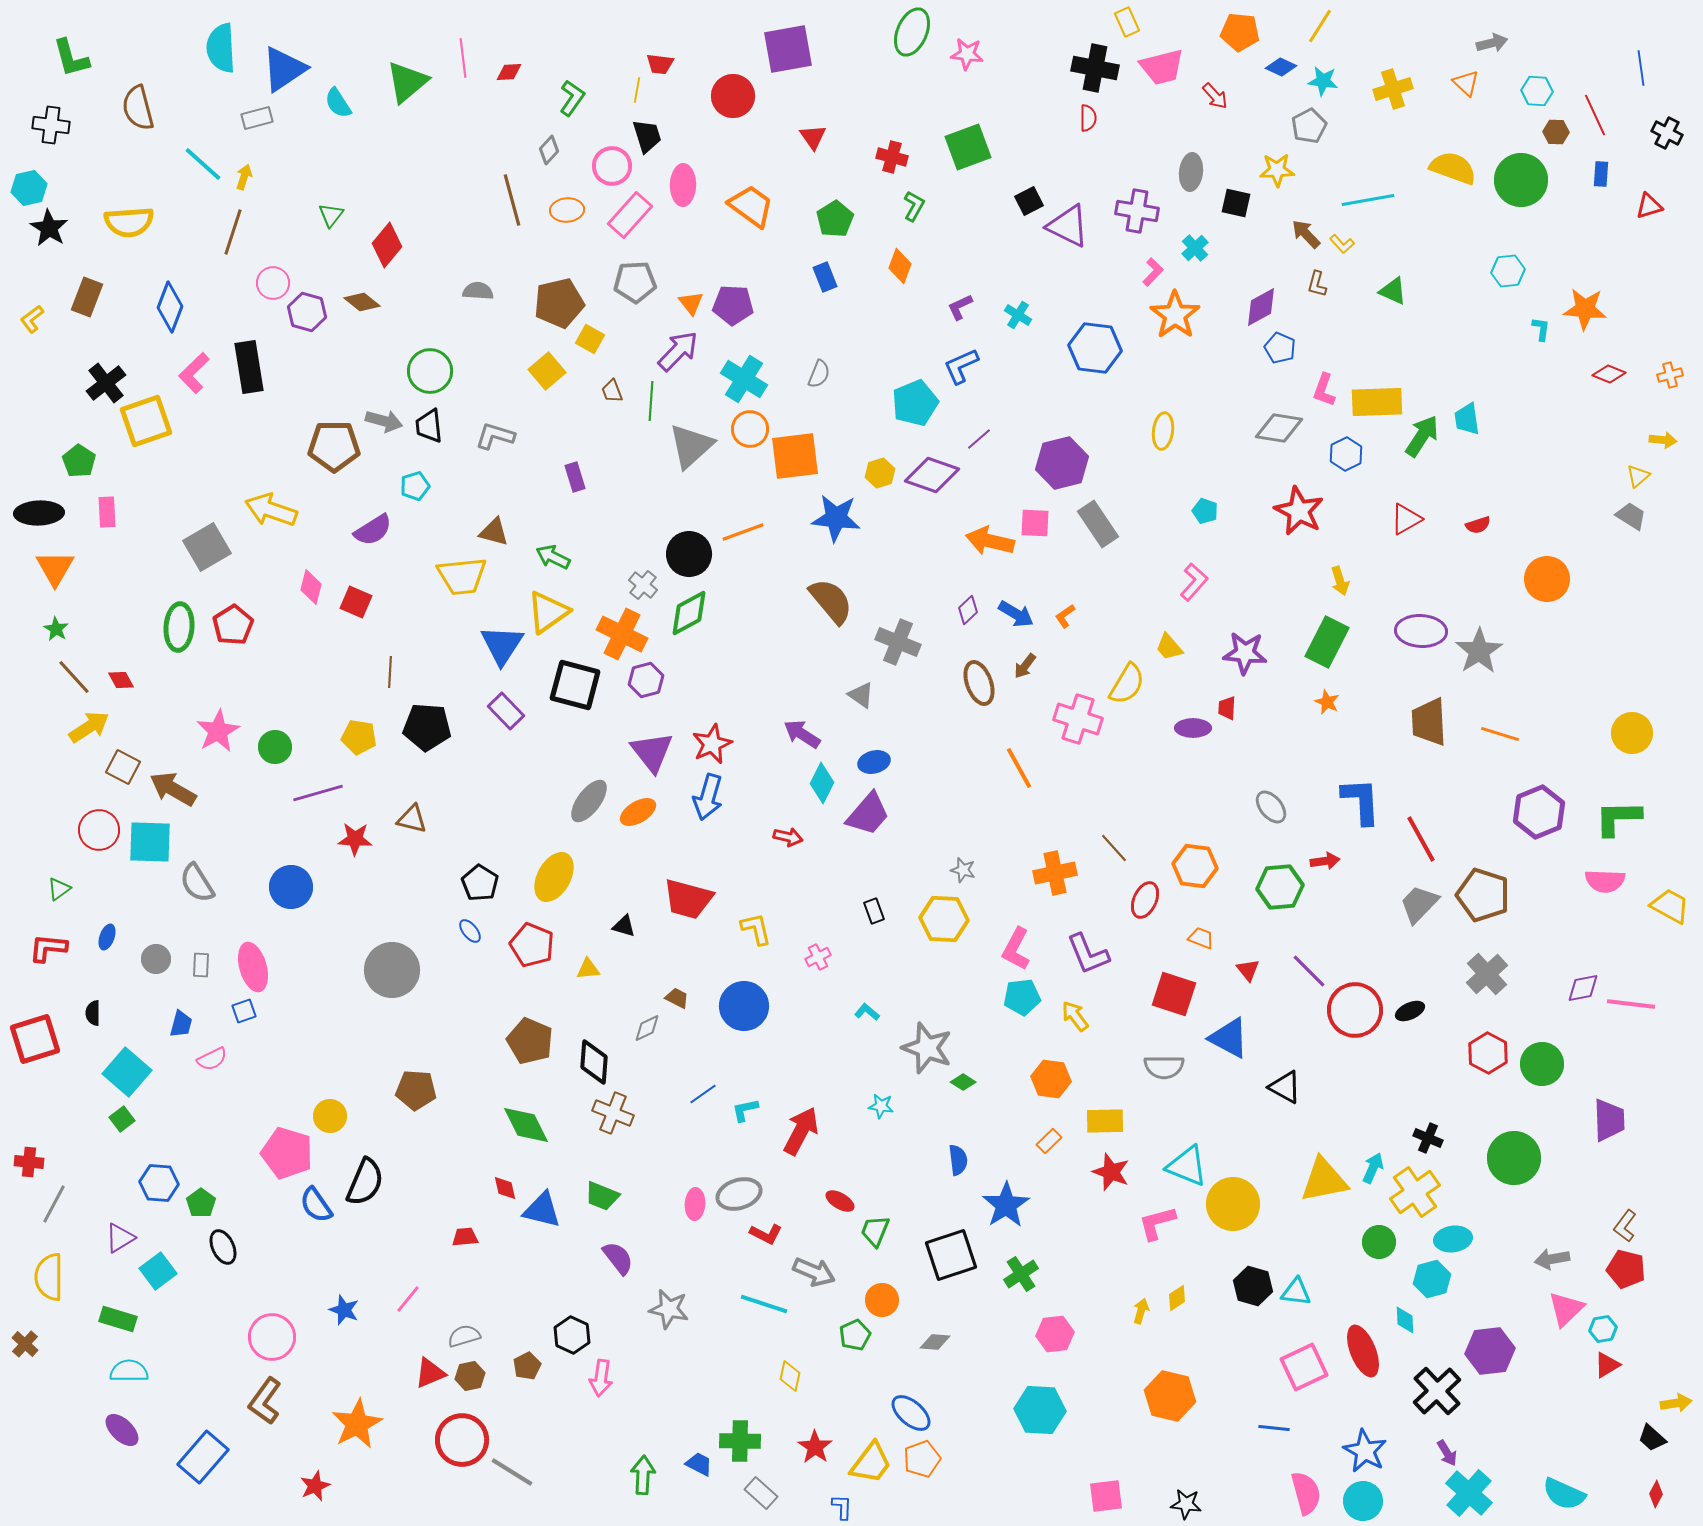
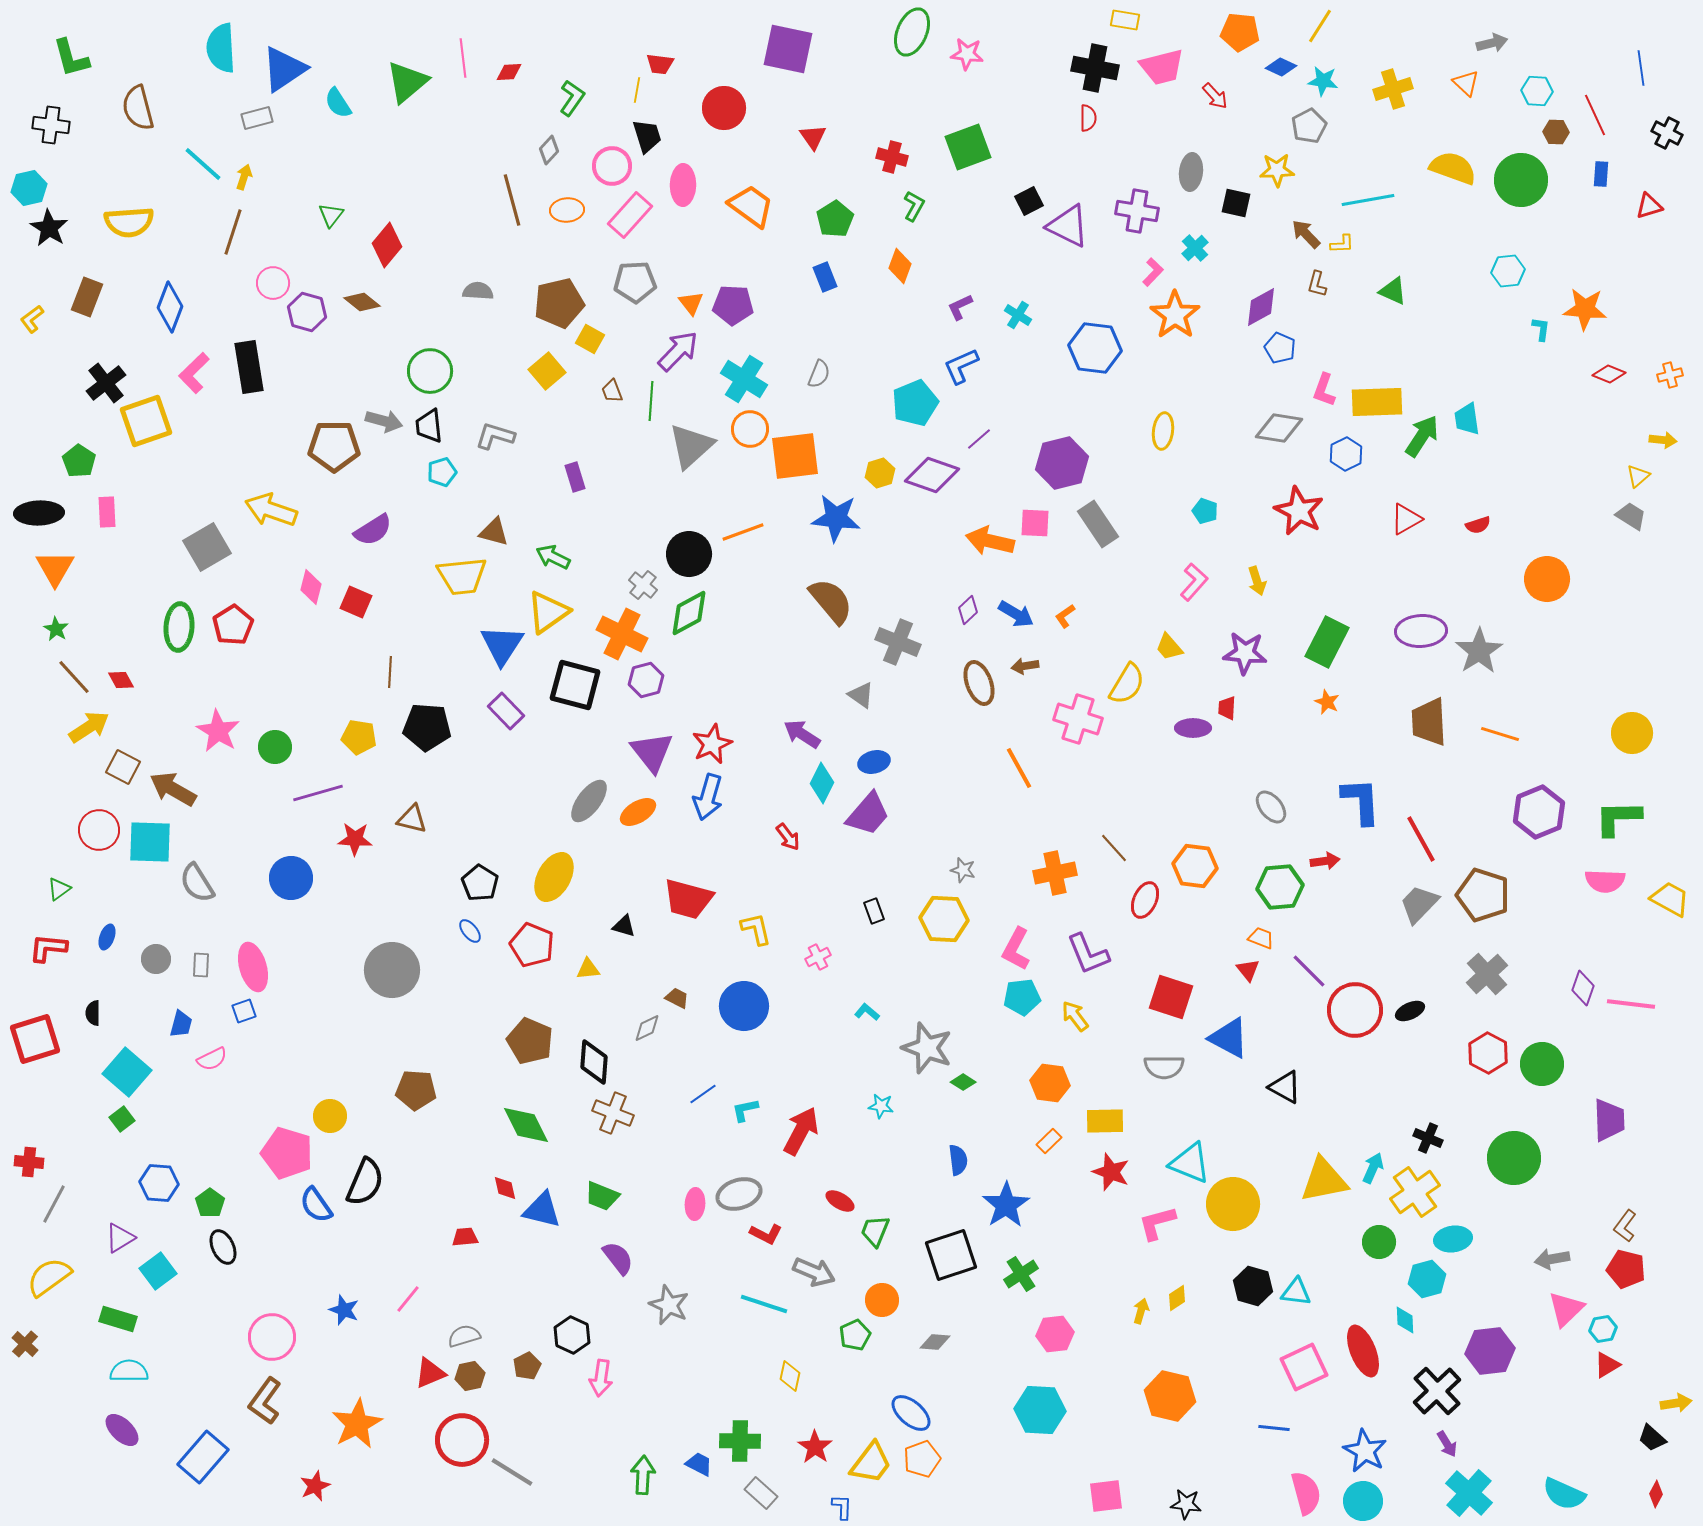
yellow rectangle at (1127, 22): moved 2 px left, 2 px up; rotated 56 degrees counterclockwise
purple square at (788, 49): rotated 22 degrees clockwise
red circle at (733, 96): moved 9 px left, 12 px down
yellow L-shape at (1342, 244): rotated 50 degrees counterclockwise
cyan pentagon at (415, 486): moved 27 px right, 14 px up
yellow arrow at (1340, 581): moved 83 px left
purple ellipse at (1421, 631): rotated 6 degrees counterclockwise
brown arrow at (1025, 666): rotated 44 degrees clockwise
pink star at (218, 731): rotated 12 degrees counterclockwise
red arrow at (788, 837): rotated 40 degrees clockwise
blue circle at (291, 887): moved 9 px up
yellow trapezoid at (1670, 906): moved 7 px up
orange trapezoid at (1201, 938): moved 60 px right
purple diamond at (1583, 988): rotated 60 degrees counterclockwise
red square at (1174, 994): moved 3 px left, 3 px down
orange hexagon at (1051, 1079): moved 1 px left, 4 px down
cyan triangle at (1187, 1166): moved 3 px right, 3 px up
green pentagon at (201, 1203): moved 9 px right
yellow semicircle at (49, 1277): rotated 54 degrees clockwise
cyan hexagon at (1432, 1279): moved 5 px left
gray star at (669, 1309): moved 4 px up; rotated 12 degrees clockwise
purple arrow at (1447, 1453): moved 9 px up
